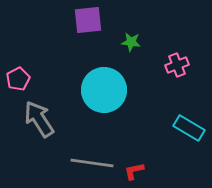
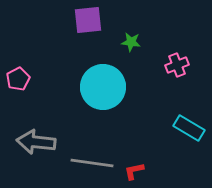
cyan circle: moved 1 px left, 3 px up
gray arrow: moved 3 px left, 23 px down; rotated 51 degrees counterclockwise
